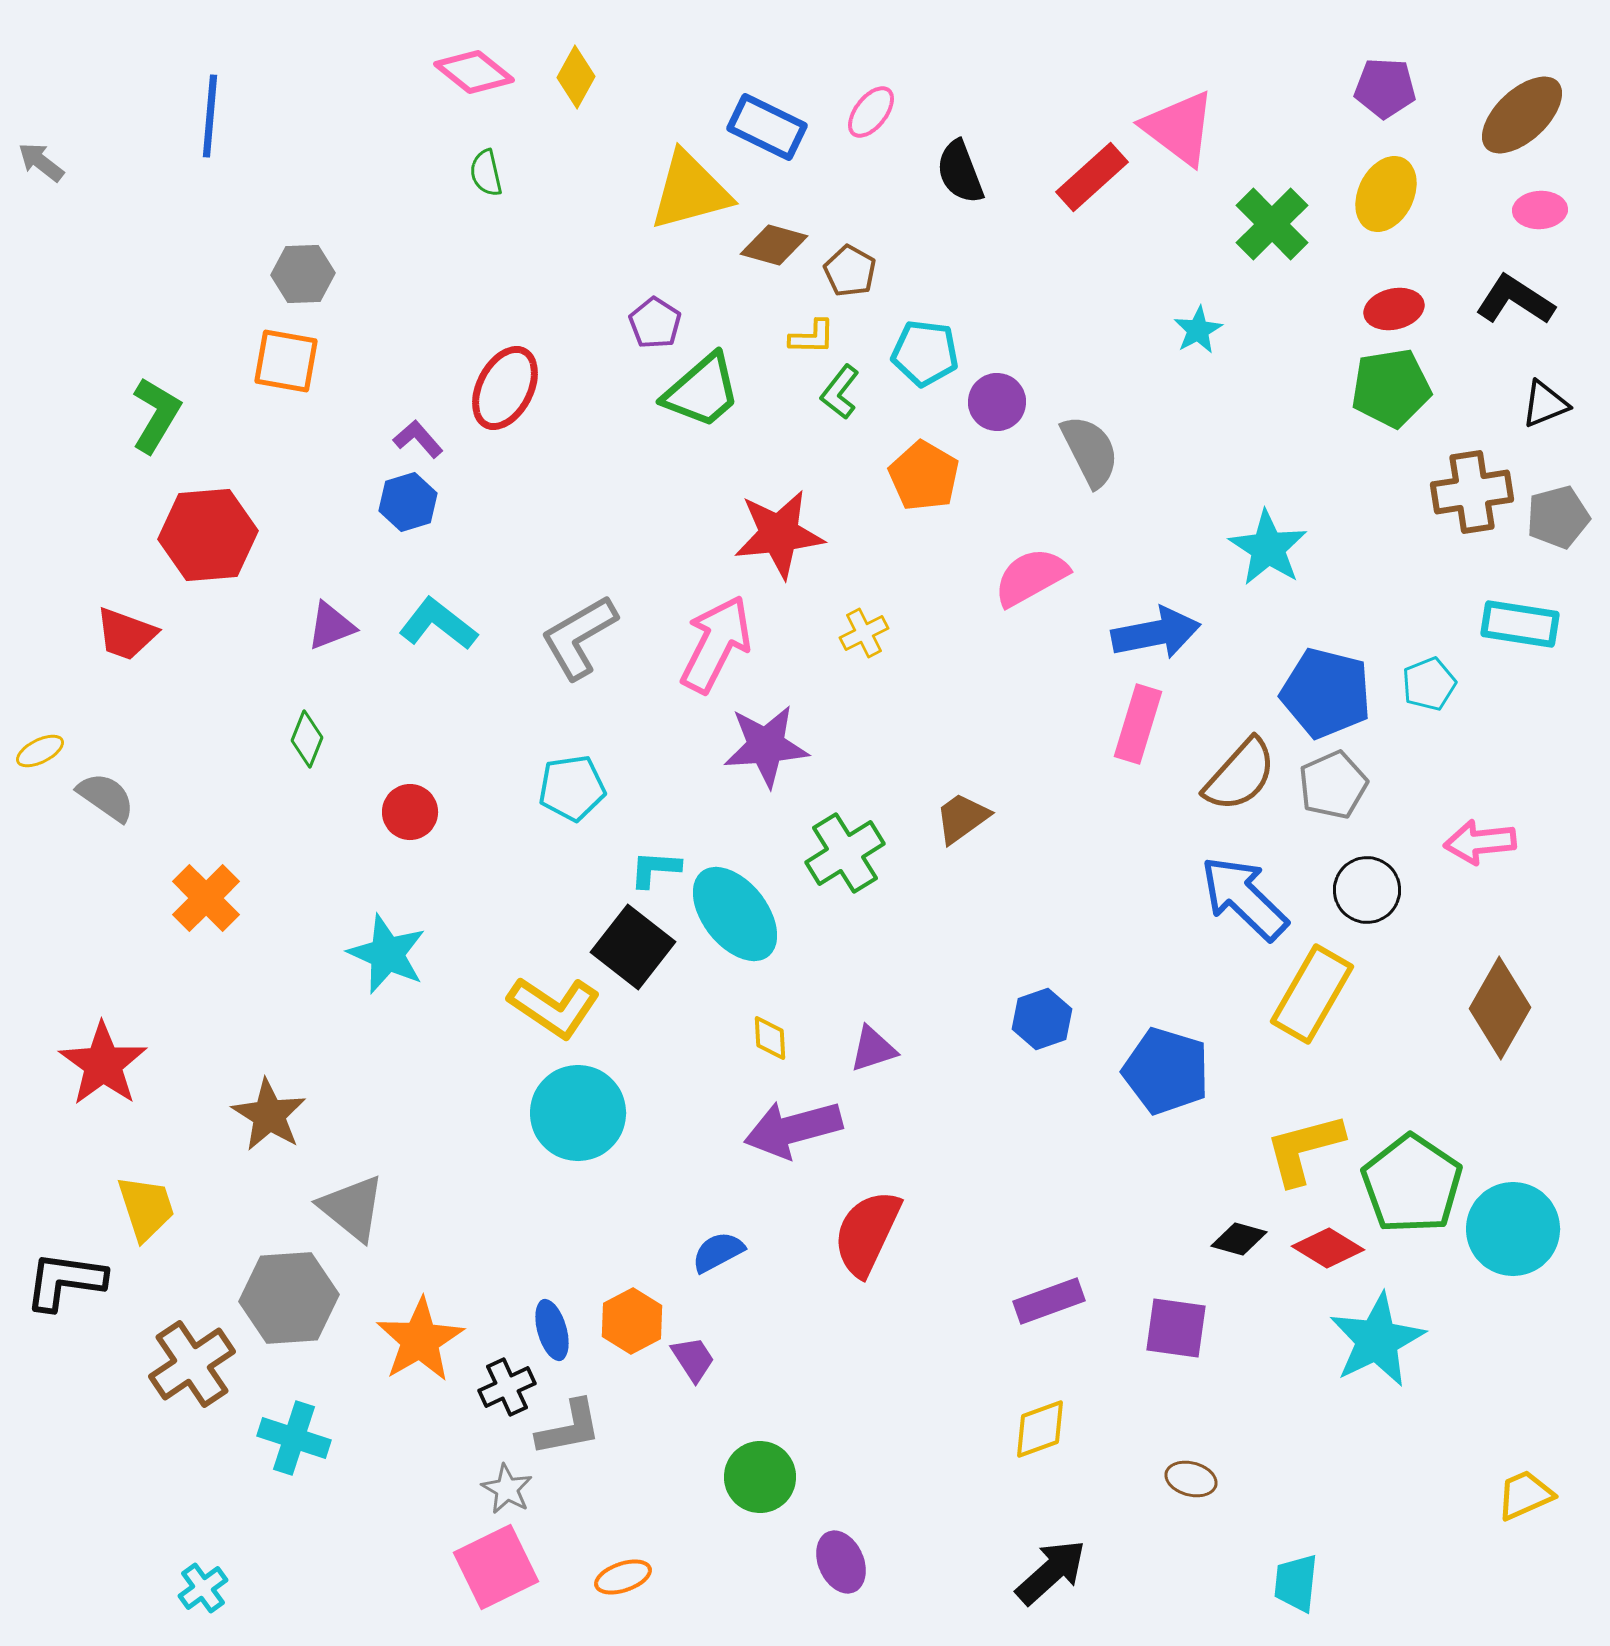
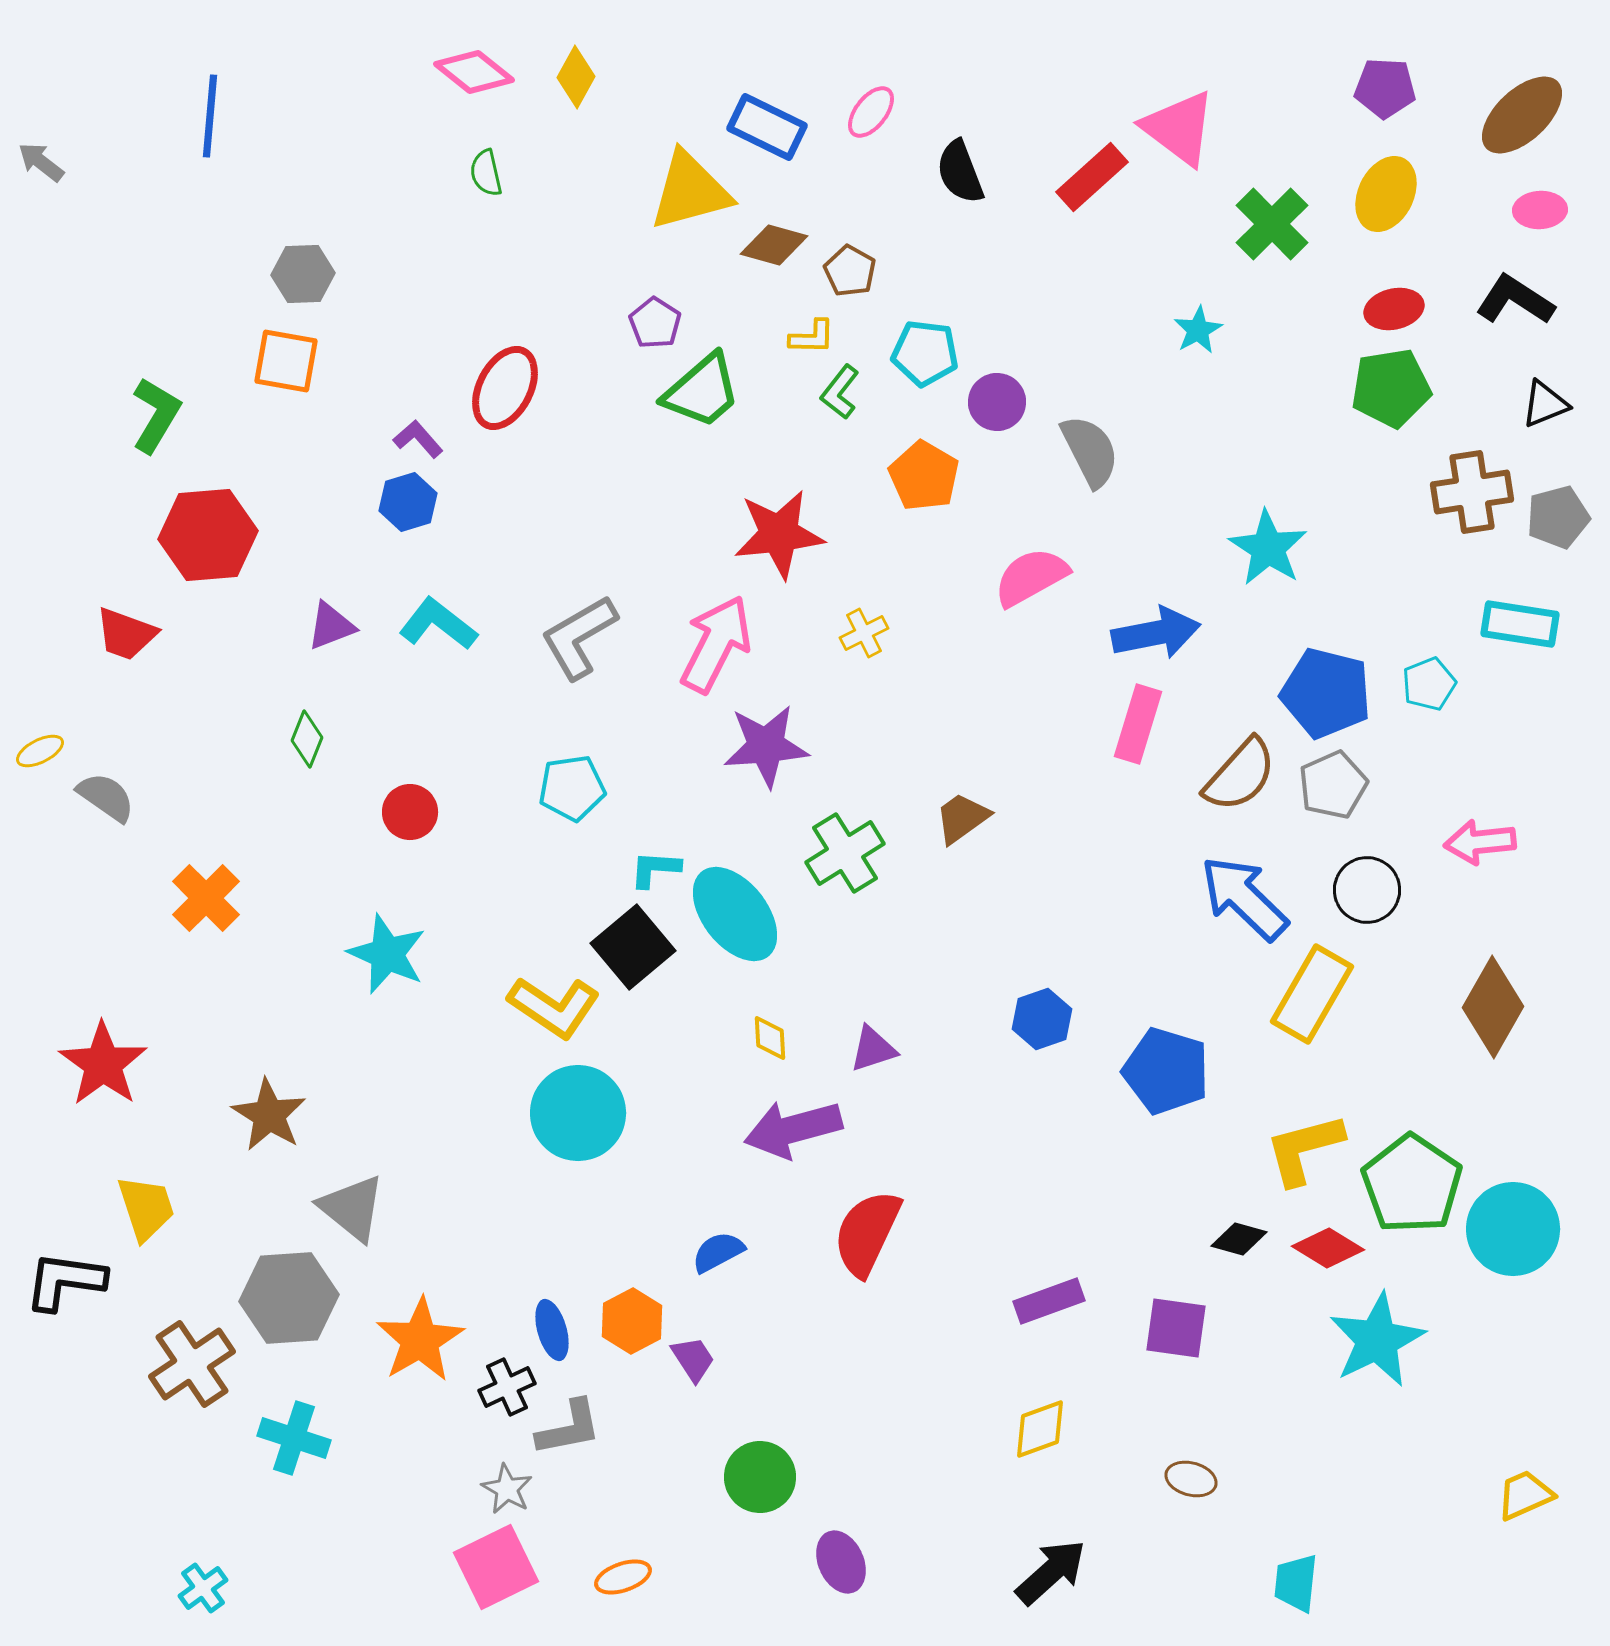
black square at (633, 947): rotated 12 degrees clockwise
brown diamond at (1500, 1008): moved 7 px left, 1 px up
